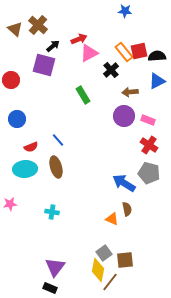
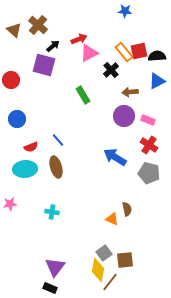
brown triangle: moved 1 px left, 1 px down
blue arrow: moved 9 px left, 26 px up
